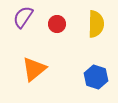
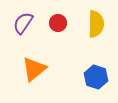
purple semicircle: moved 6 px down
red circle: moved 1 px right, 1 px up
